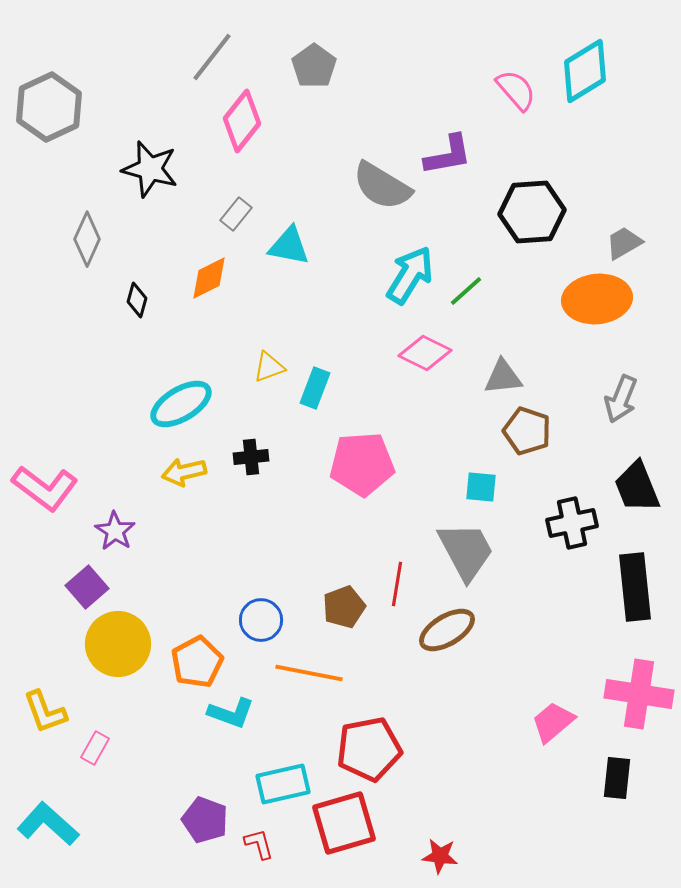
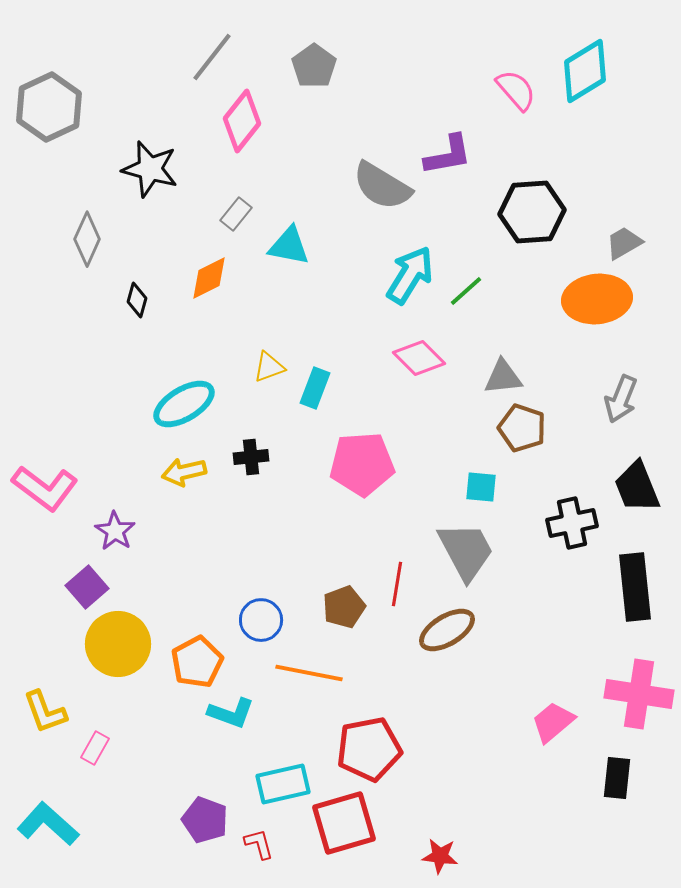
pink diamond at (425, 353): moved 6 px left, 5 px down; rotated 18 degrees clockwise
cyan ellipse at (181, 404): moved 3 px right
brown pentagon at (527, 431): moved 5 px left, 3 px up
